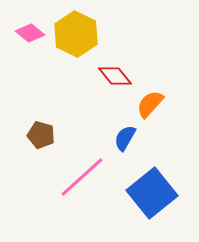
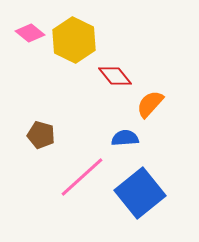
yellow hexagon: moved 2 px left, 6 px down
blue semicircle: rotated 56 degrees clockwise
blue square: moved 12 px left
